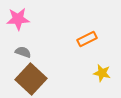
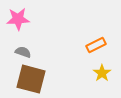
orange rectangle: moved 9 px right, 6 px down
yellow star: rotated 24 degrees clockwise
brown square: rotated 28 degrees counterclockwise
